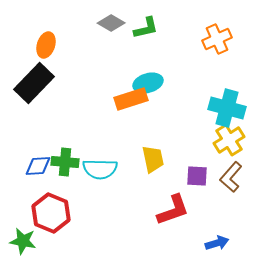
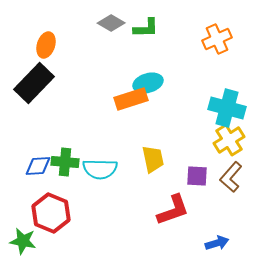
green L-shape: rotated 12 degrees clockwise
